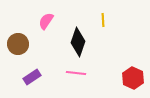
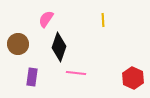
pink semicircle: moved 2 px up
black diamond: moved 19 px left, 5 px down
purple rectangle: rotated 48 degrees counterclockwise
